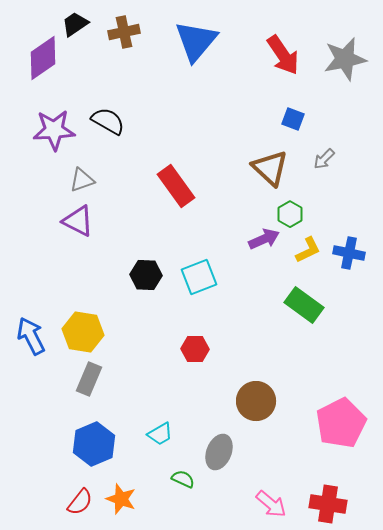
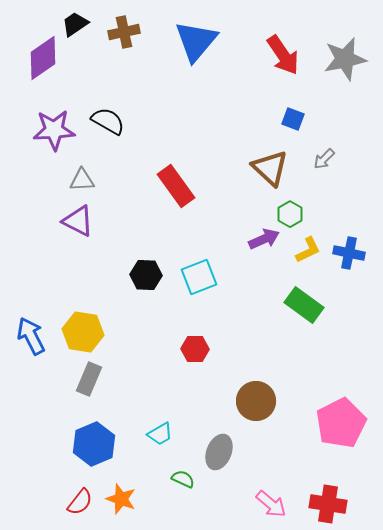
gray triangle: rotated 16 degrees clockwise
